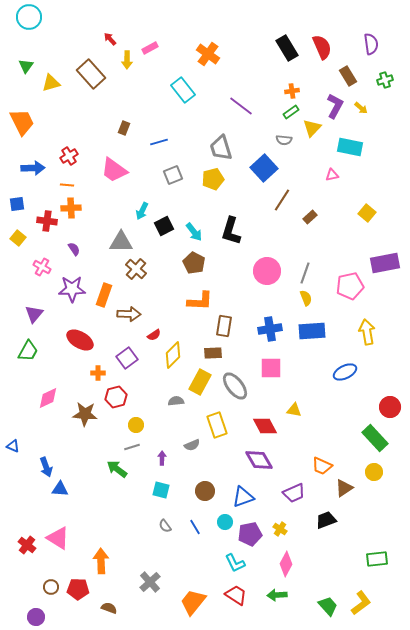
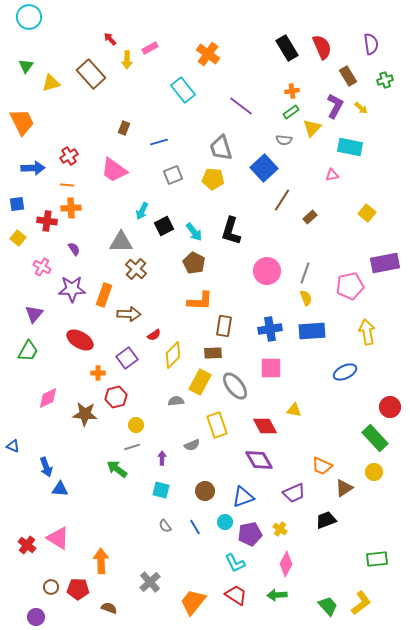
yellow pentagon at (213, 179): rotated 20 degrees clockwise
